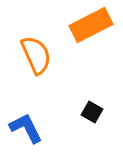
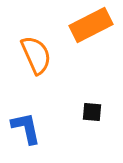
black square: rotated 25 degrees counterclockwise
blue L-shape: rotated 15 degrees clockwise
